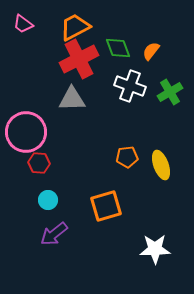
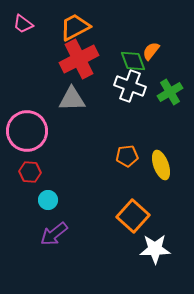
green diamond: moved 15 px right, 13 px down
pink circle: moved 1 px right, 1 px up
orange pentagon: moved 1 px up
red hexagon: moved 9 px left, 9 px down
orange square: moved 27 px right, 10 px down; rotated 32 degrees counterclockwise
